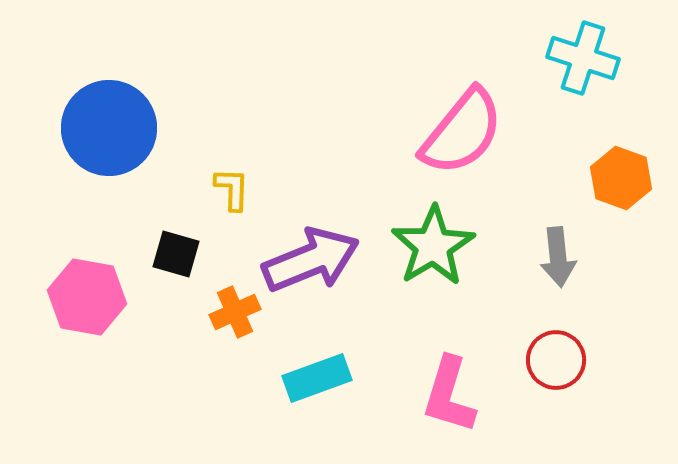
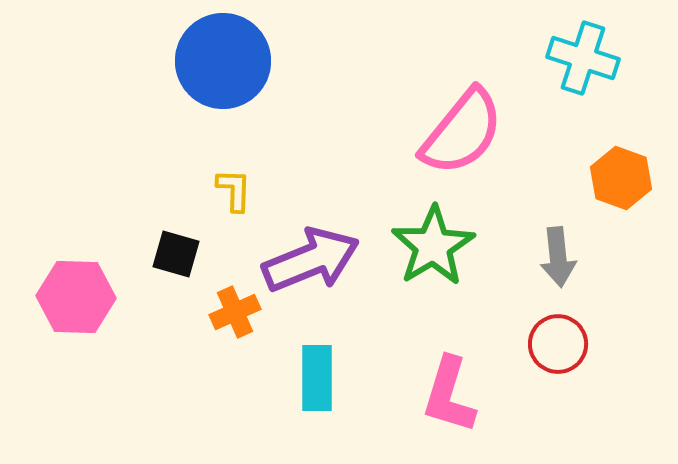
blue circle: moved 114 px right, 67 px up
yellow L-shape: moved 2 px right, 1 px down
pink hexagon: moved 11 px left; rotated 8 degrees counterclockwise
red circle: moved 2 px right, 16 px up
cyan rectangle: rotated 70 degrees counterclockwise
